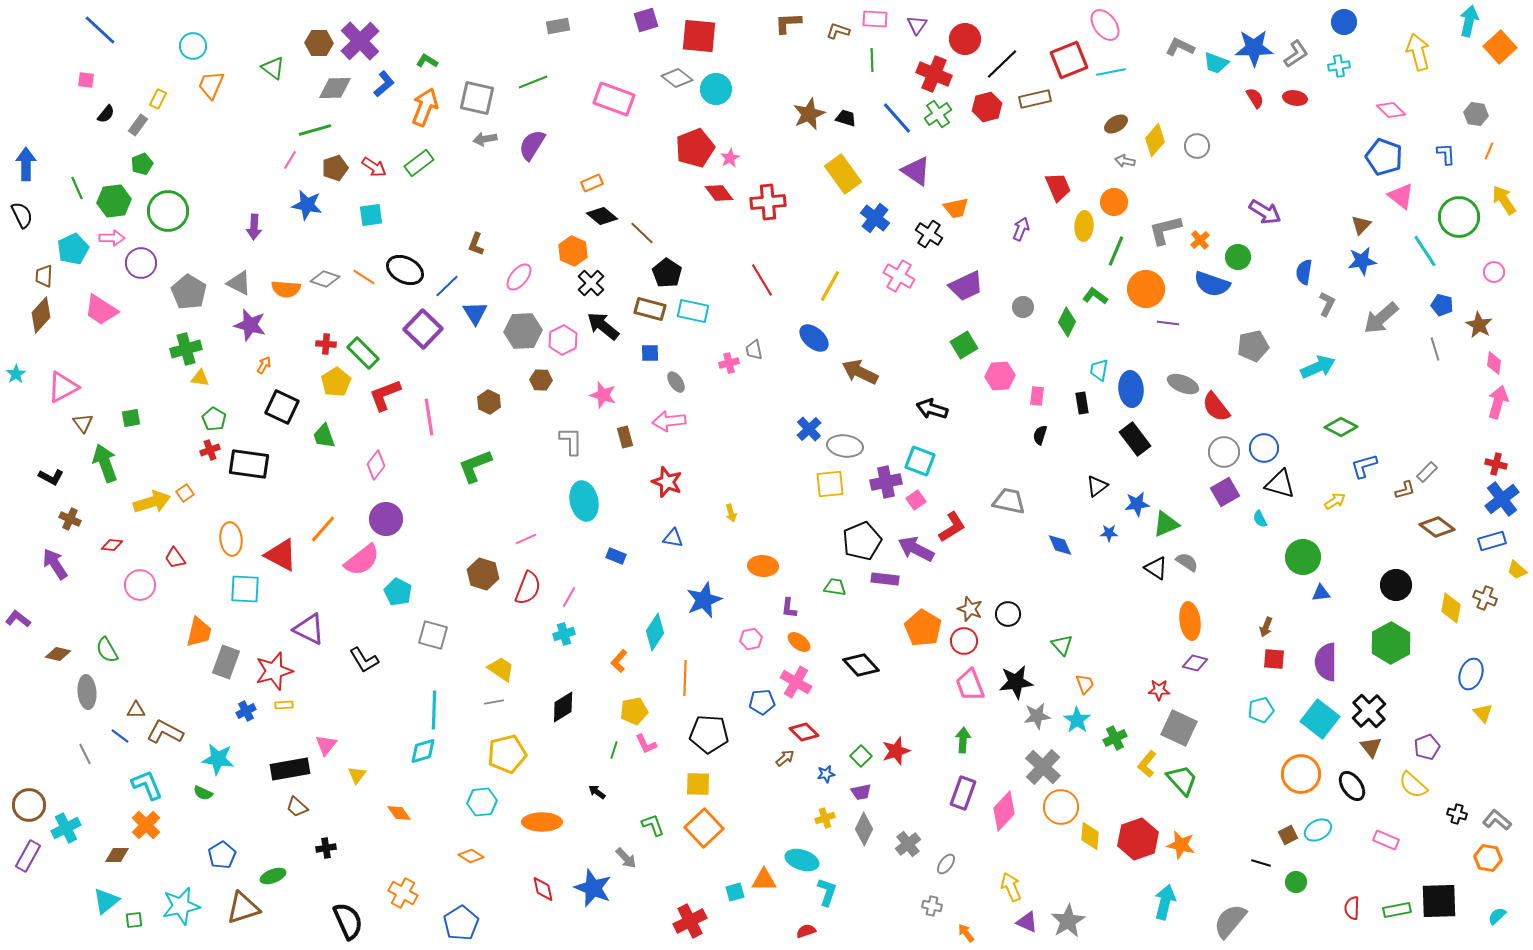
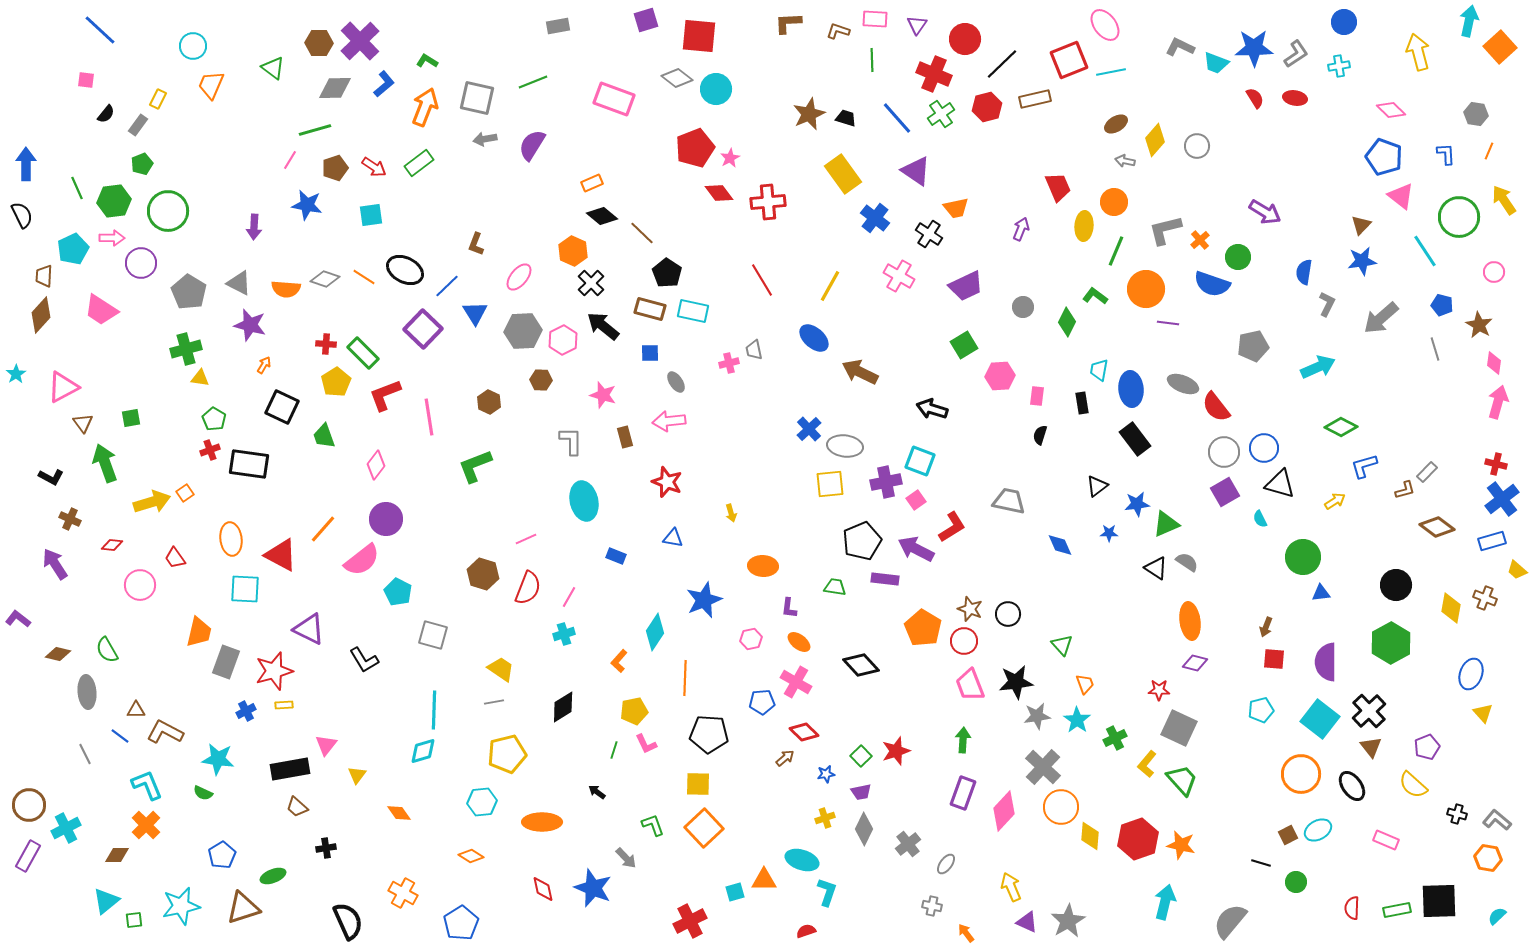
green cross at (938, 114): moved 3 px right
